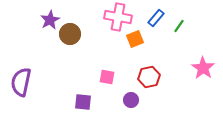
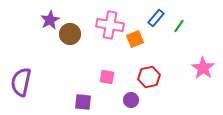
pink cross: moved 8 px left, 8 px down
